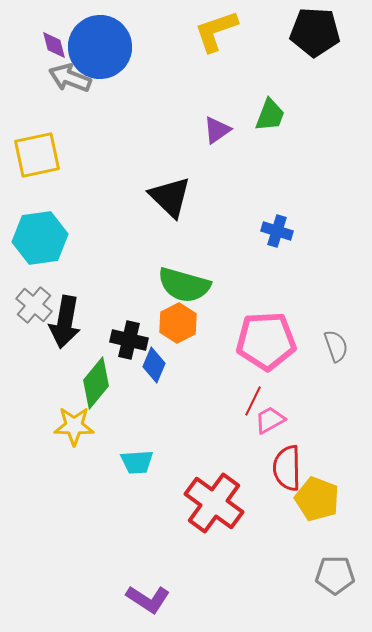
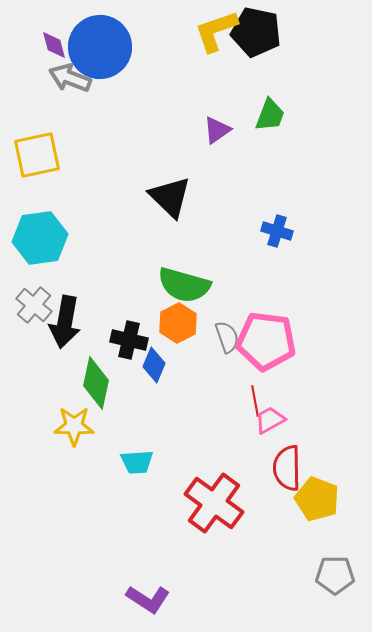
black pentagon: moved 59 px left; rotated 9 degrees clockwise
pink pentagon: rotated 10 degrees clockwise
gray semicircle: moved 109 px left, 9 px up
green diamond: rotated 27 degrees counterclockwise
red line: moved 2 px right; rotated 36 degrees counterclockwise
